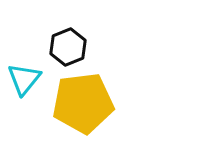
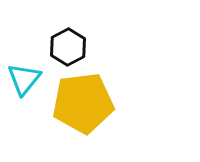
black hexagon: rotated 6 degrees counterclockwise
